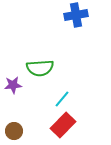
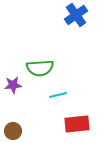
blue cross: rotated 25 degrees counterclockwise
cyan line: moved 4 px left, 4 px up; rotated 36 degrees clockwise
red rectangle: moved 14 px right, 1 px up; rotated 40 degrees clockwise
brown circle: moved 1 px left
